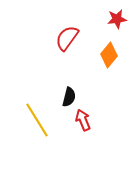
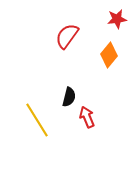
red semicircle: moved 2 px up
red arrow: moved 4 px right, 3 px up
